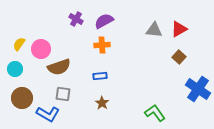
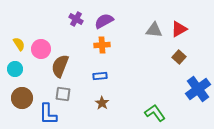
yellow semicircle: rotated 112 degrees clockwise
brown semicircle: moved 1 px right, 1 px up; rotated 130 degrees clockwise
blue cross: rotated 20 degrees clockwise
blue L-shape: rotated 60 degrees clockwise
